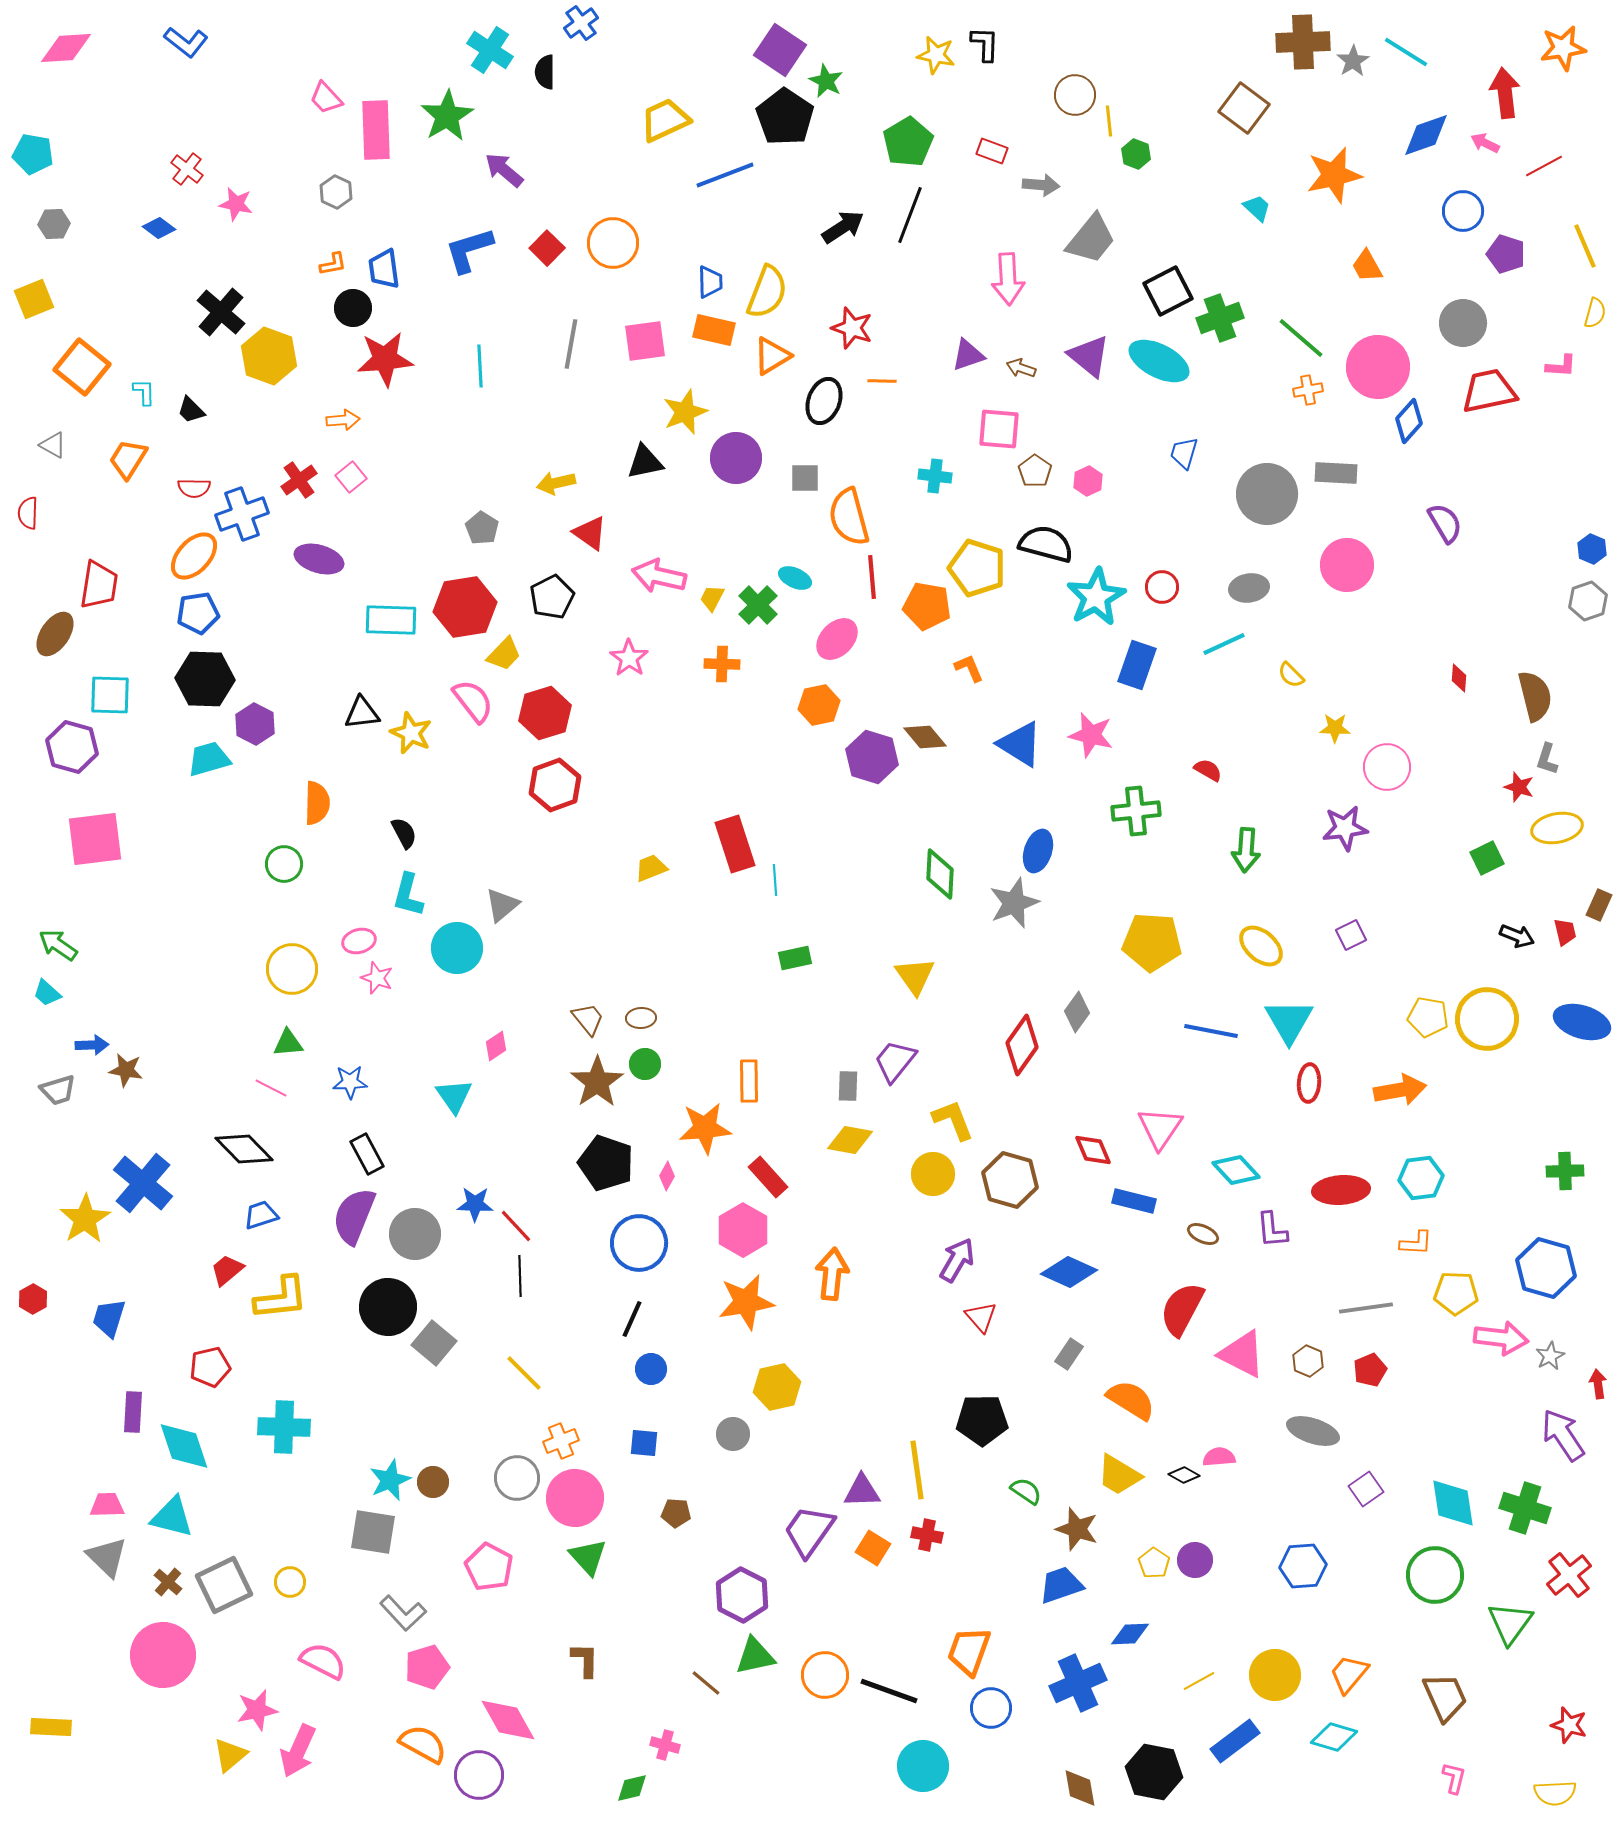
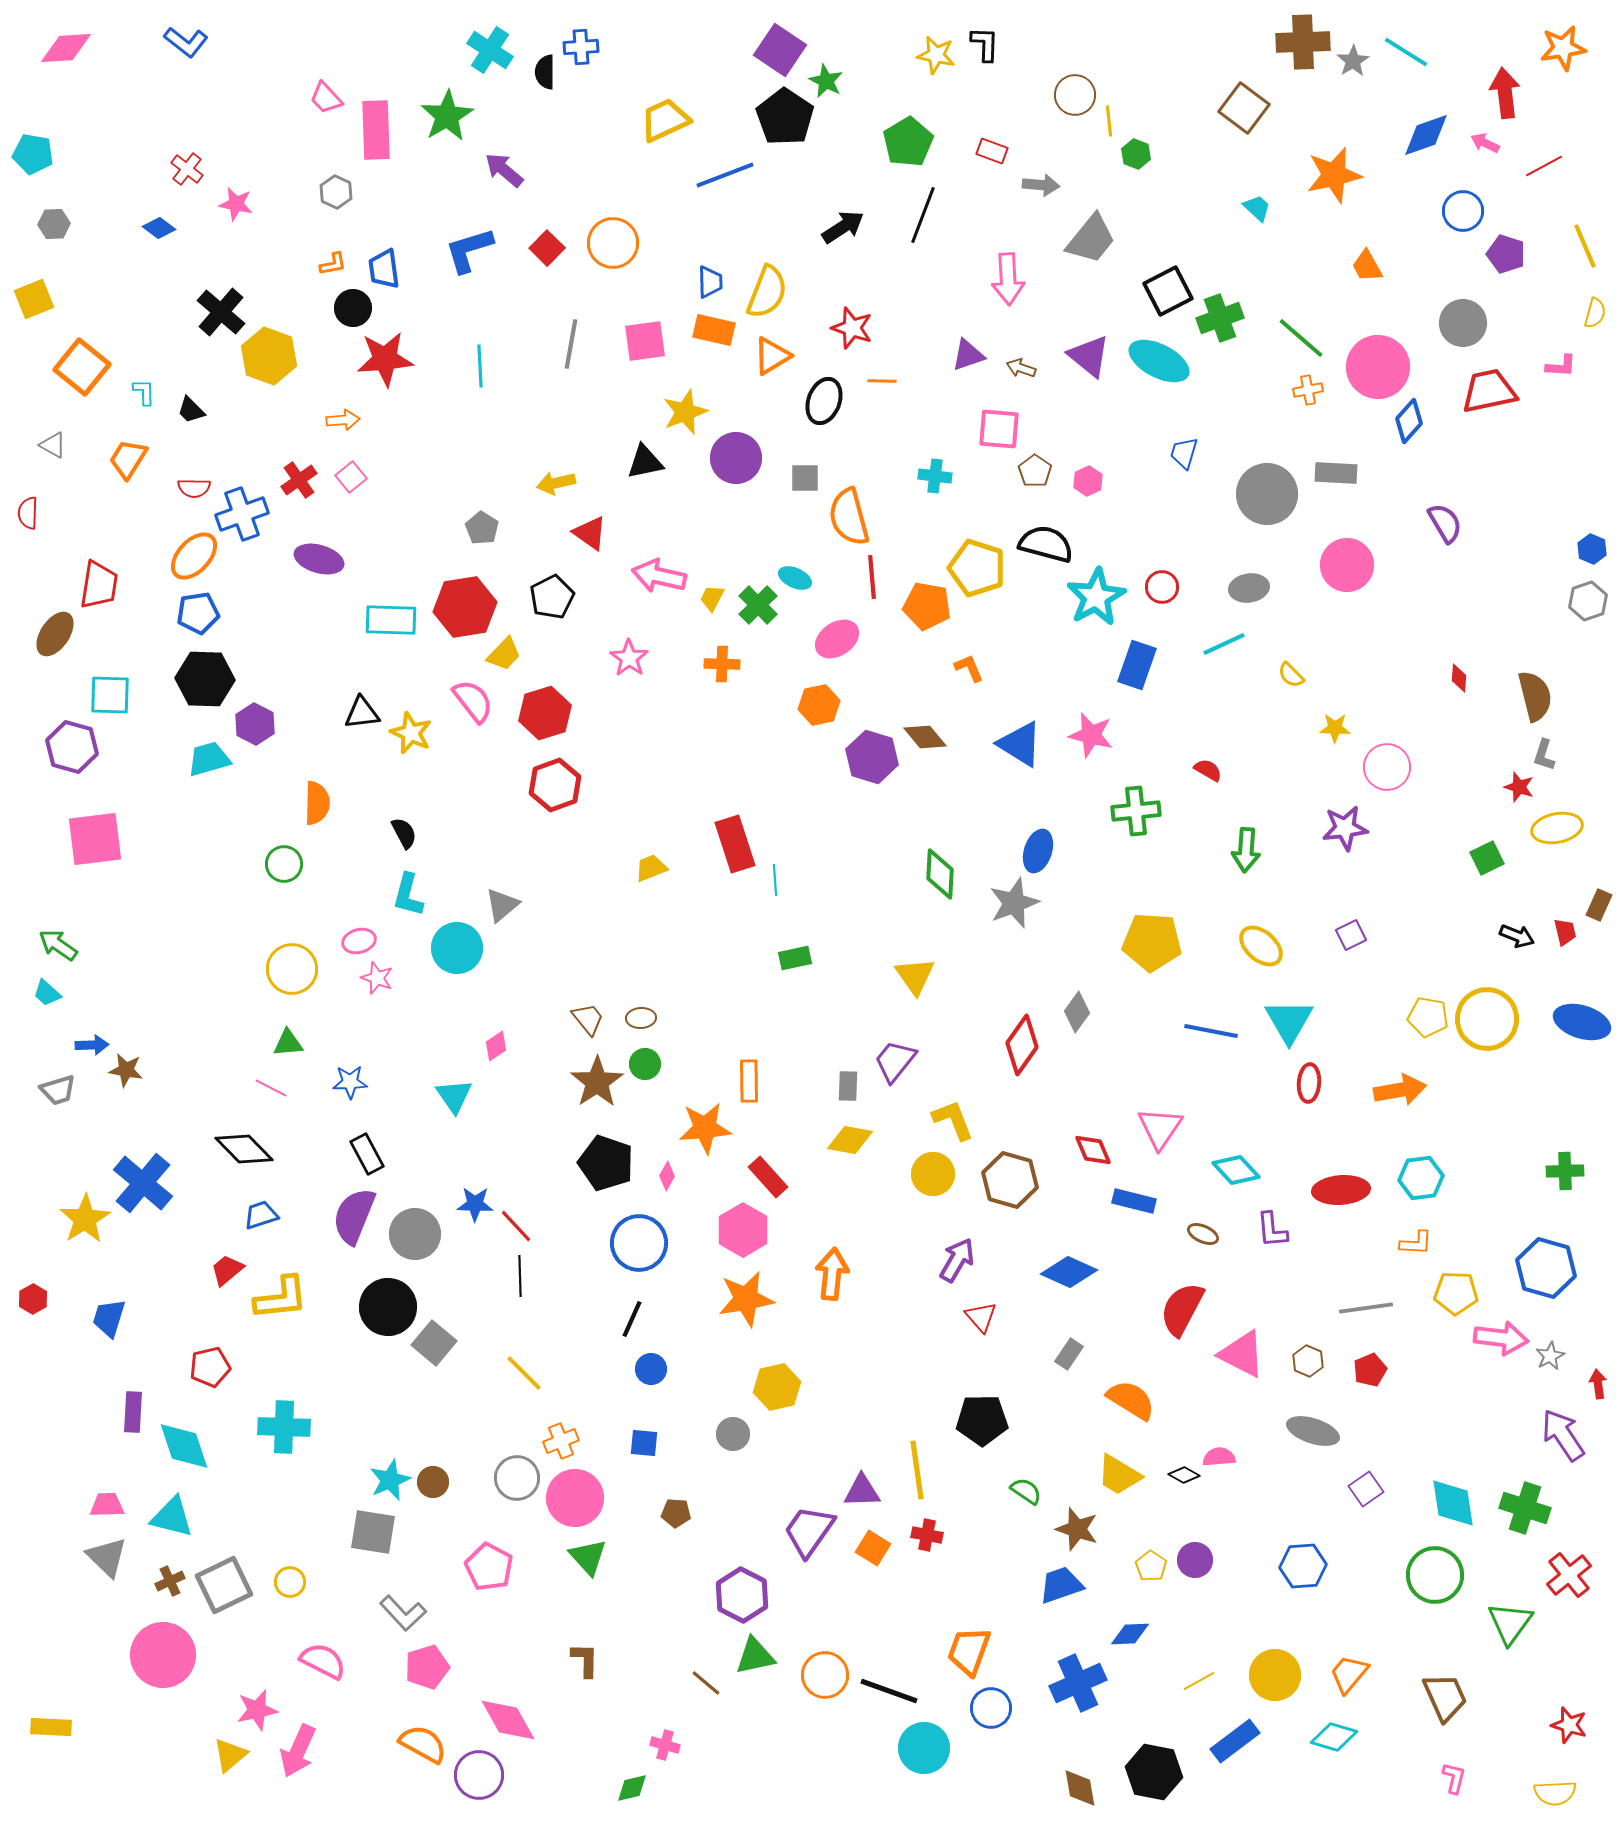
blue cross at (581, 23): moved 24 px down; rotated 32 degrees clockwise
black line at (910, 215): moved 13 px right
pink ellipse at (837, 639): rotated 12 degrees clockwise
gray L-shape at (1547, 759): moved 3 px left, 4 px up
orange star at (746, 1302): moved 3 px up
yellow pentagon at (1154, 1563): moved 3 px left, 3 px down
brown cross at (168, 1582): moved 2 px right, 1 px up; rotated 24 degrees clockwise
cyan circle at (923, 1766): moved 1 px right, 18 px up
